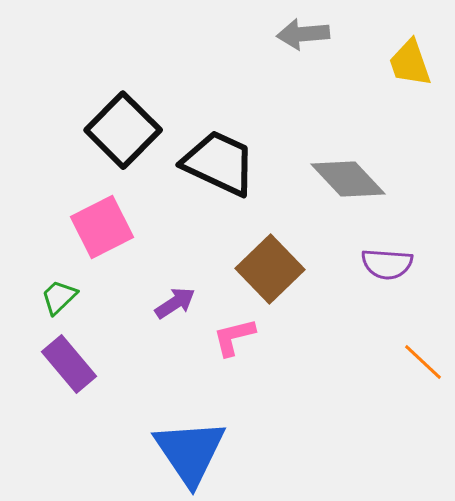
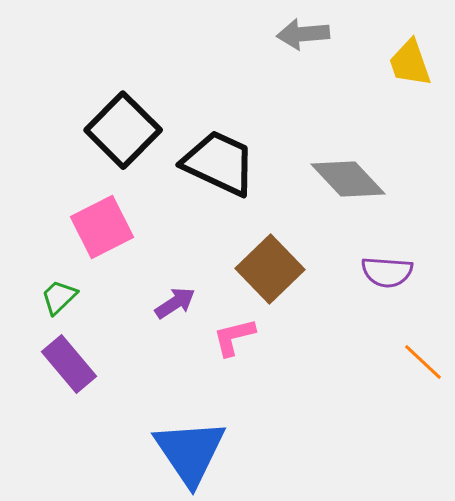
purple semicircle: moved 8 px down
